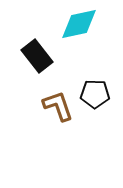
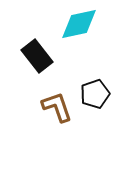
black pentagon: rotated 20 degrees counterclockwise
brown L-shape: moved 1 px left, 1 px down
